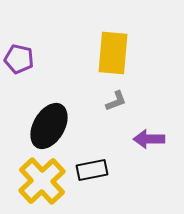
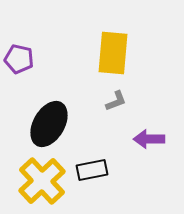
black ellipse: moved 2 px up
